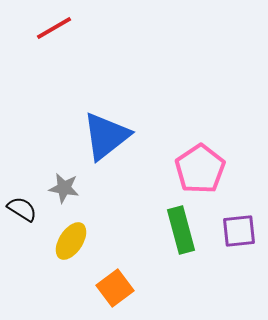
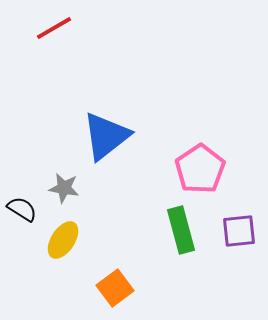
yellow ellipse: moved 8 px left, 1 px up
